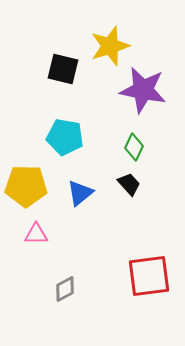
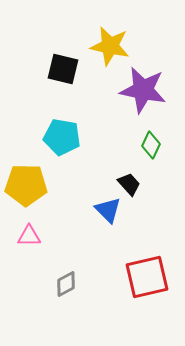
yellow star: rotated 30 degrees clockwise
cyan pentagon: moved 3 px left
green diamond: moved 17 px right, 2 px up
yellow pentagon: moved 1 px up
blue triangle: moved 28 px right, 17 px down; rotated 36 degrees counterclockwise
pink triangle: moved 7 px left, 2 px down
red square: moved 2 px left, 1 px down; rotated 6 degrees counterclockwise
gray diamond: moved 1 px right, 5 px up
